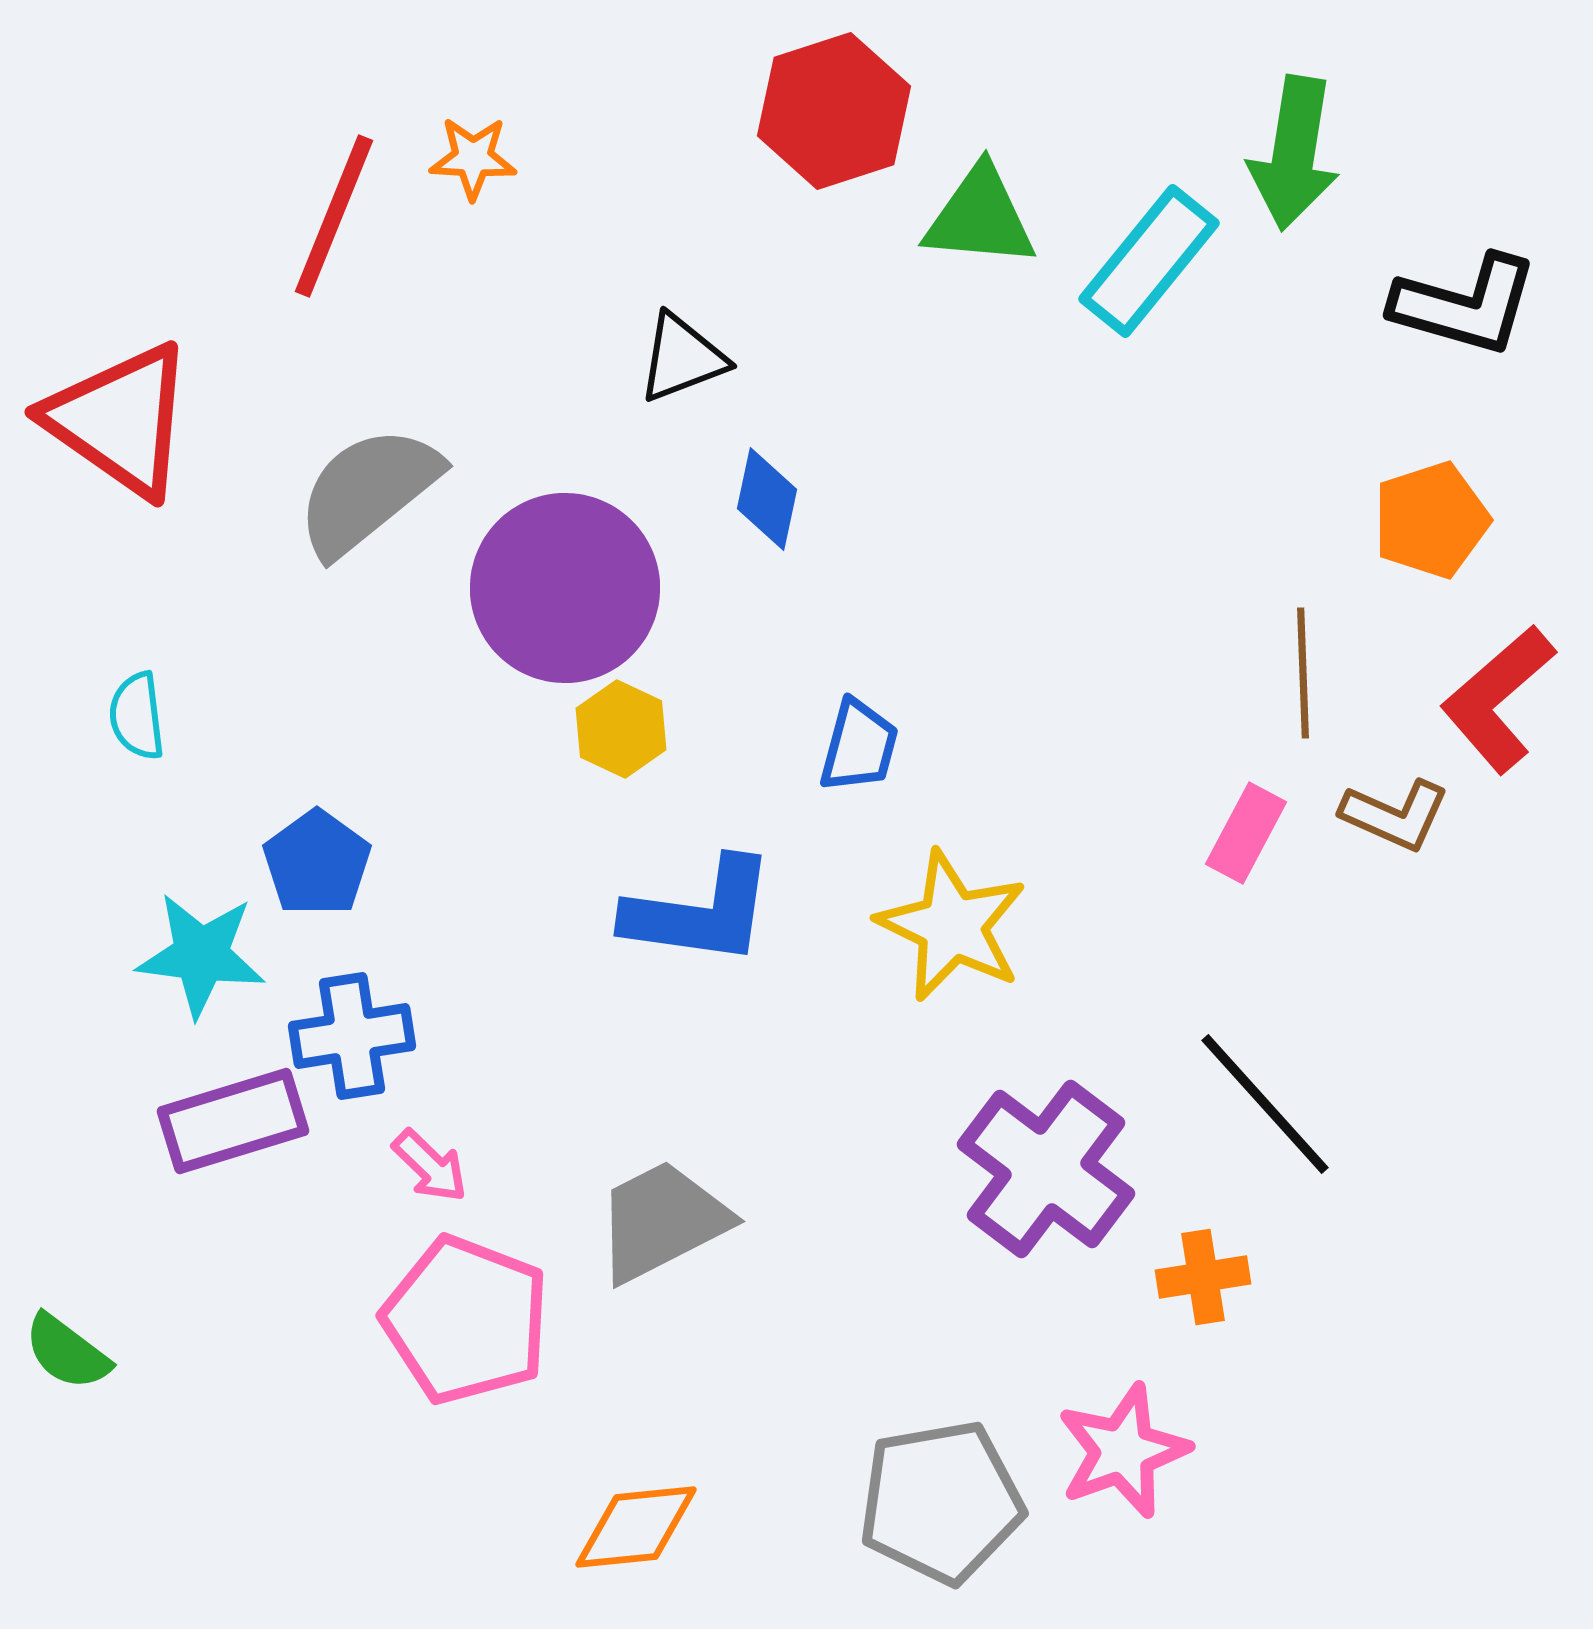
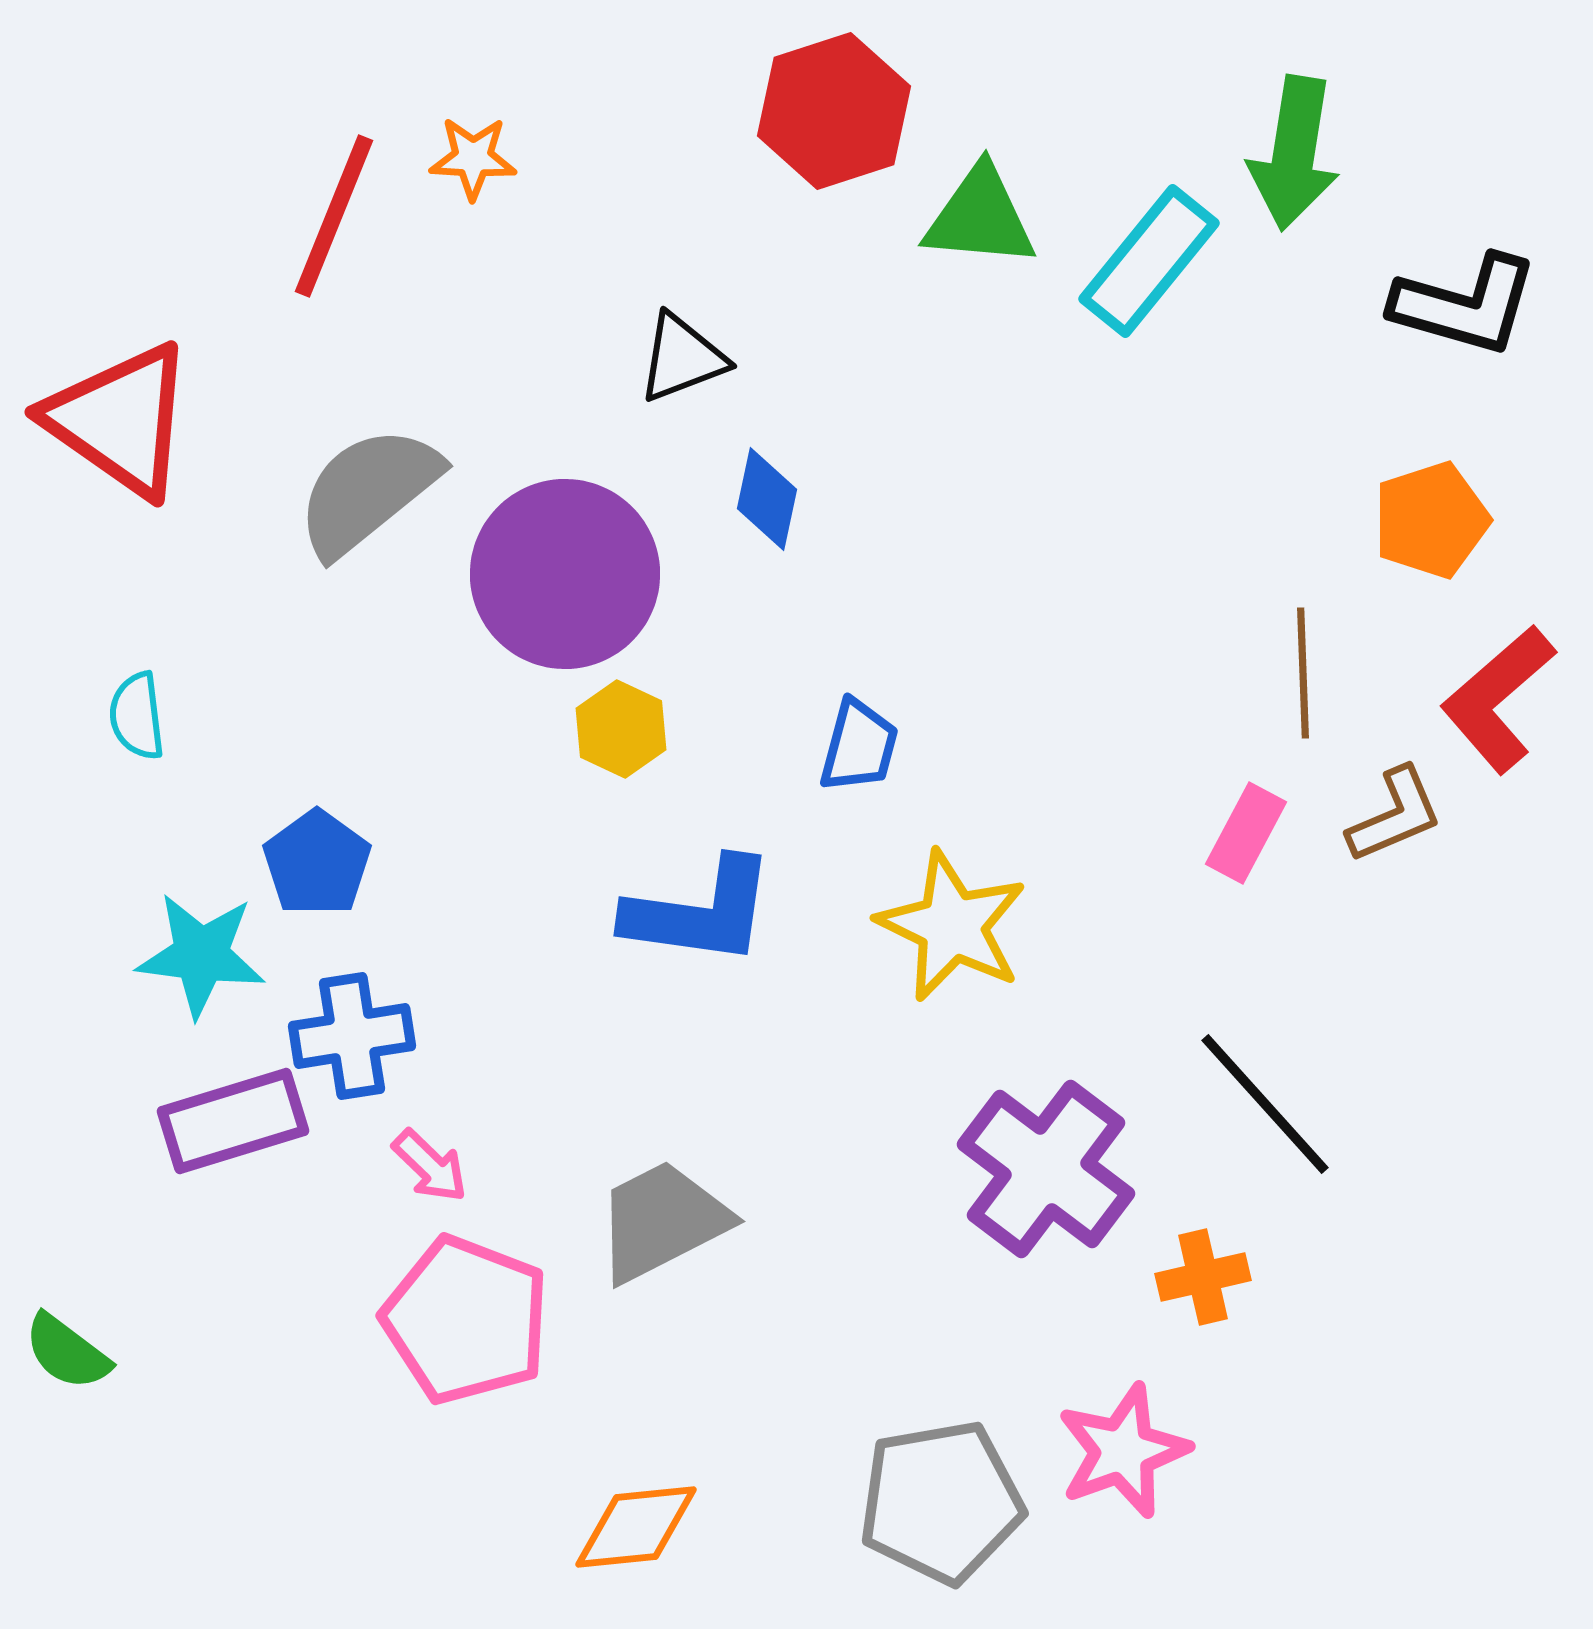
purple circle: moved 14 px up
brown L-shape: rotated 47 degrees counterclockwise
orange cross: rotated 4 degrees counterclockwise
